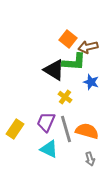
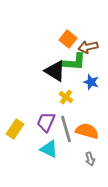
black triangle: moved 1 px right, 1 px down
yellow cross: moved 1 px right
